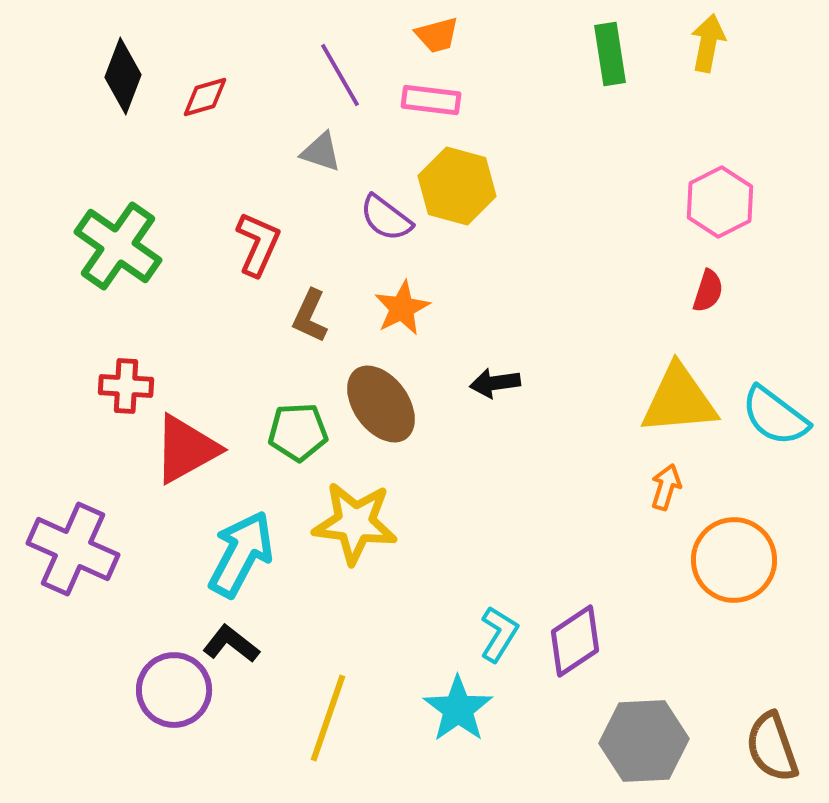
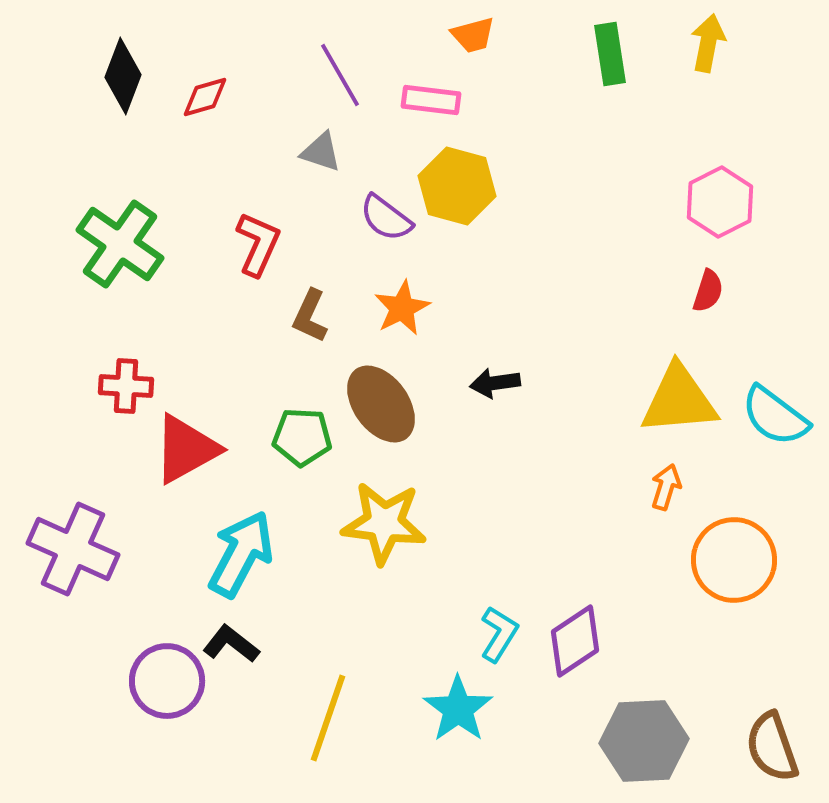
orange trapezoid: moved 36 px right
green cross: moved 2 px right, 2 px up
green pentagon: moved 4 px right, 5 px down; rotated 6 degrees clockwise
yellow star: moved 29 px right
purple circle: moved 7 px left, 9 px up
